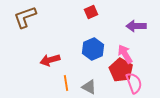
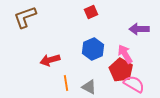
purple arrow: moved 3 px right, 3 px down
pink semicircle: moved 1 px down; rotated 40 degrees counterclockwise
